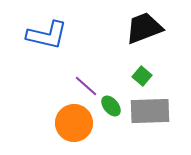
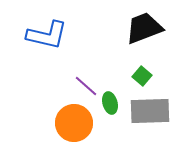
green ellipse: moved 1 px left, 3 px up; rotated 25 degrees clockwise
